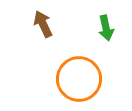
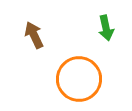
brown arrow: moved 9 px left, 11 px down
